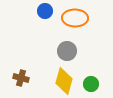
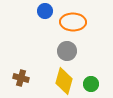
orange ellipse: moved 2 px left, 4 px down
